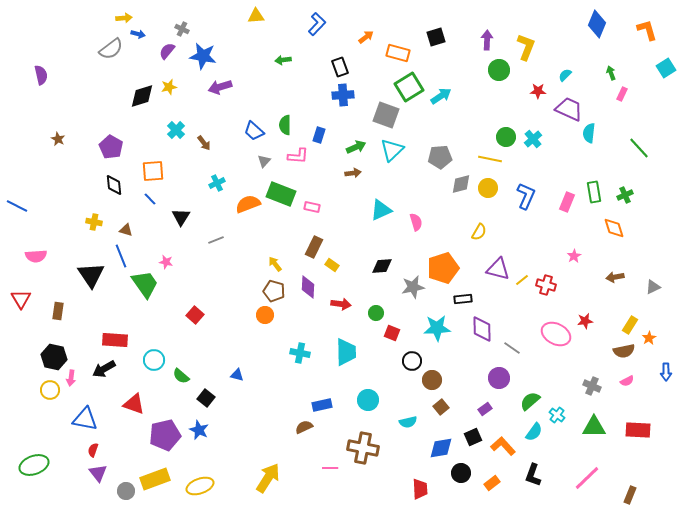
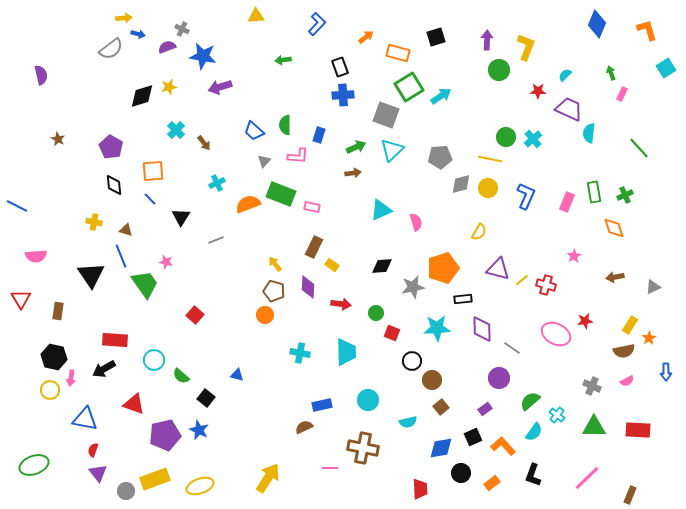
purple semicircle at (167, 51): moved 4 px up; rotated 30 degrees clockwise
